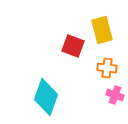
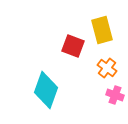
orange cross: rotated 30 degrees clockwise
cyan diamond: moved 7 px up
